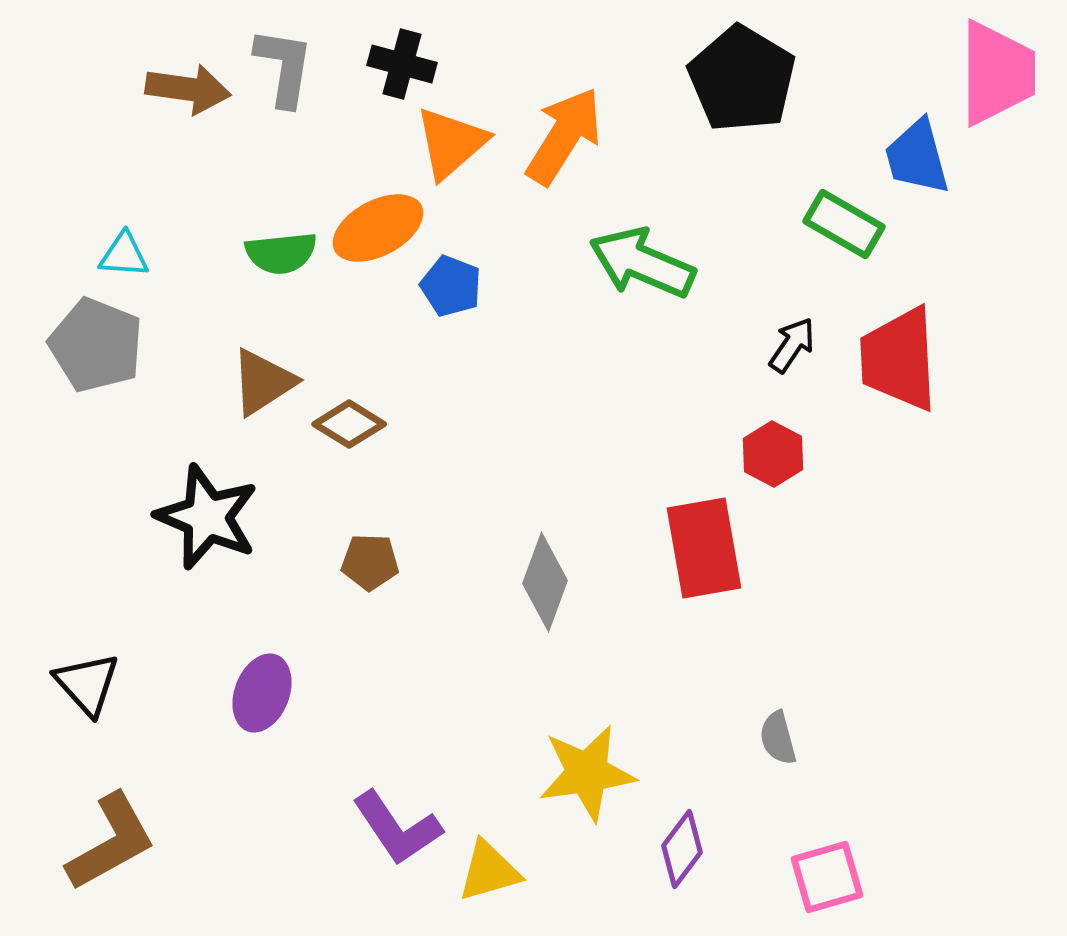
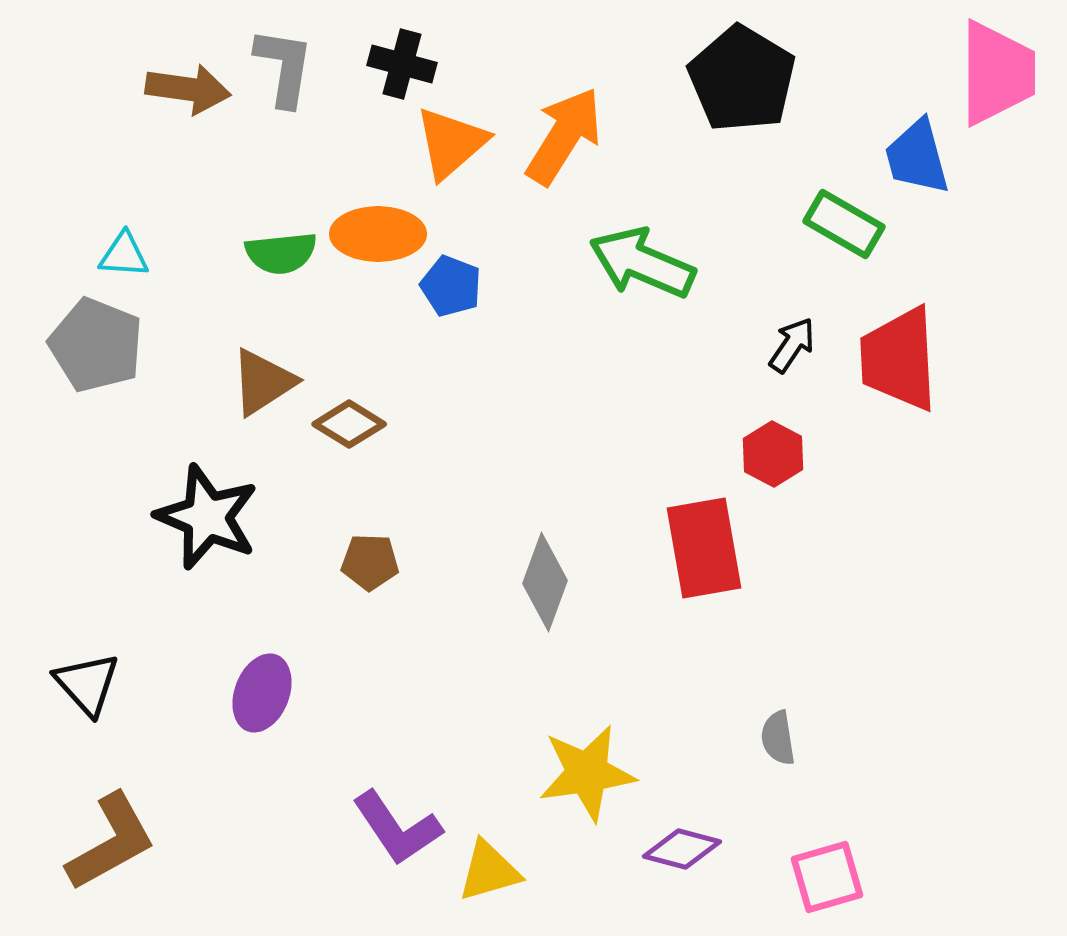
orange ellipse: moved 6 px down; rotated 28 degrees clockwise
gray semicircle: rotated 6 degrees clockwise
purple diamond: rotated 68 degrees clockwise
